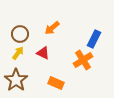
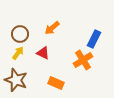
brown star: rotated 15 degrees counterclockwise
